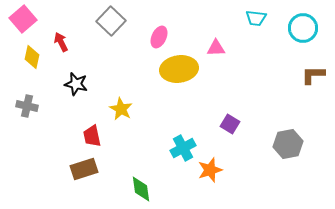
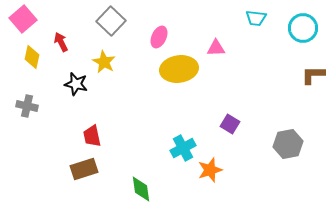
yellow star: moved 17 px left, 47 px up
